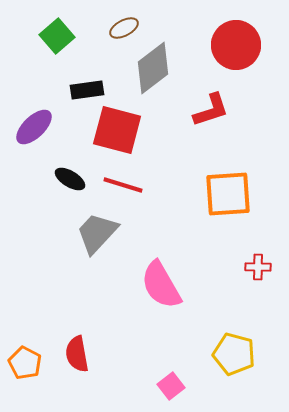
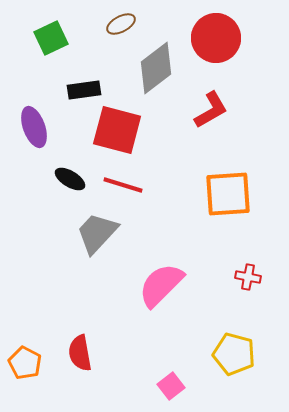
brown ellipse: moved 3 px left, 4 px up
green square: moved 6 px left, 2 px down; rotated 16 degrees clockwise
red circle: moved 20 px left, 7 px up
gray diamond: moved 3 px right
black rectangle: moved 3 px left
red L-shape: rotated 12 degrees counterclockwise
purple ellipse: rotated 66 degrees counterclockwise
red cross: moved 10 px left, 10 px down; rotated 10 degrees clockwise
pink semicircle: rotated 75 degrees clockwise
red semicircle: moved 3 px right, 1 px up
